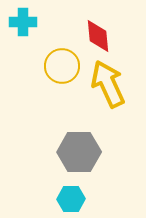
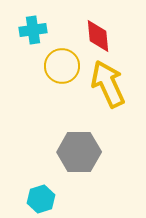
cyan cross: moved 10 px right, 8 px down; rotated 8 degrees counterclockwise
cyan hexagon: moved 30 px left; rotated 16 degrees counterclockwise
